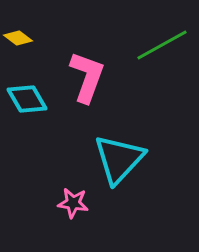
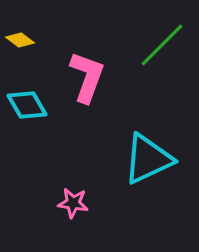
yellow diamond: moved 2 px right, 2 px down
green line: rotated 16 degrees counterclockwise
cyan diamond: moved 6 px down
cyan triangle: moved 29 px right; rotated 22 degrees clockwise
